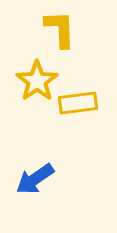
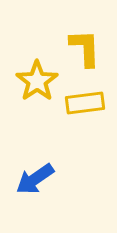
yellow L-shape: moved 25 px right, 19 px down
yellow rectangle: moved 7 px right
